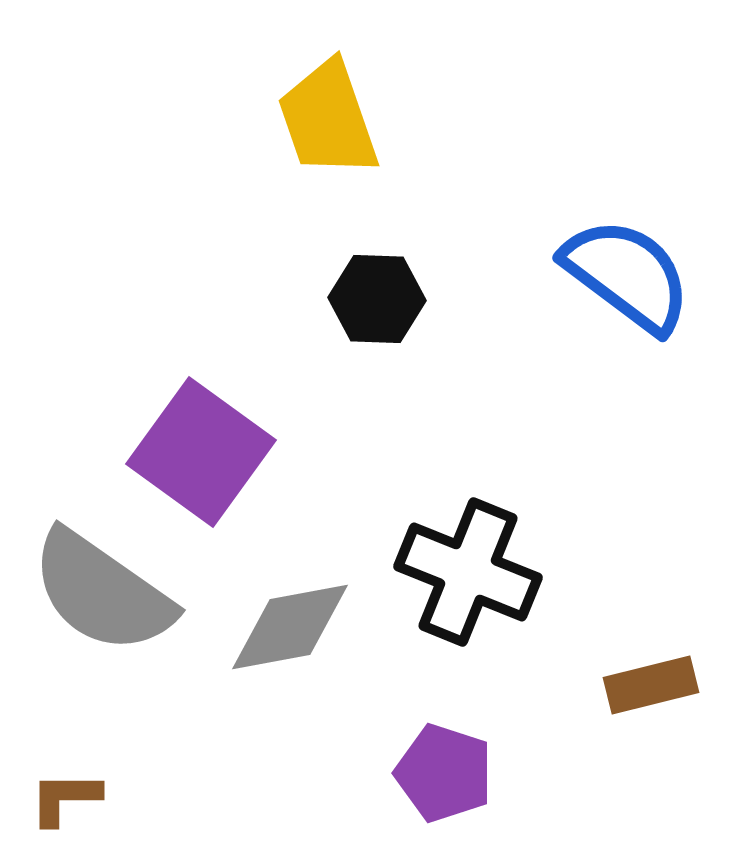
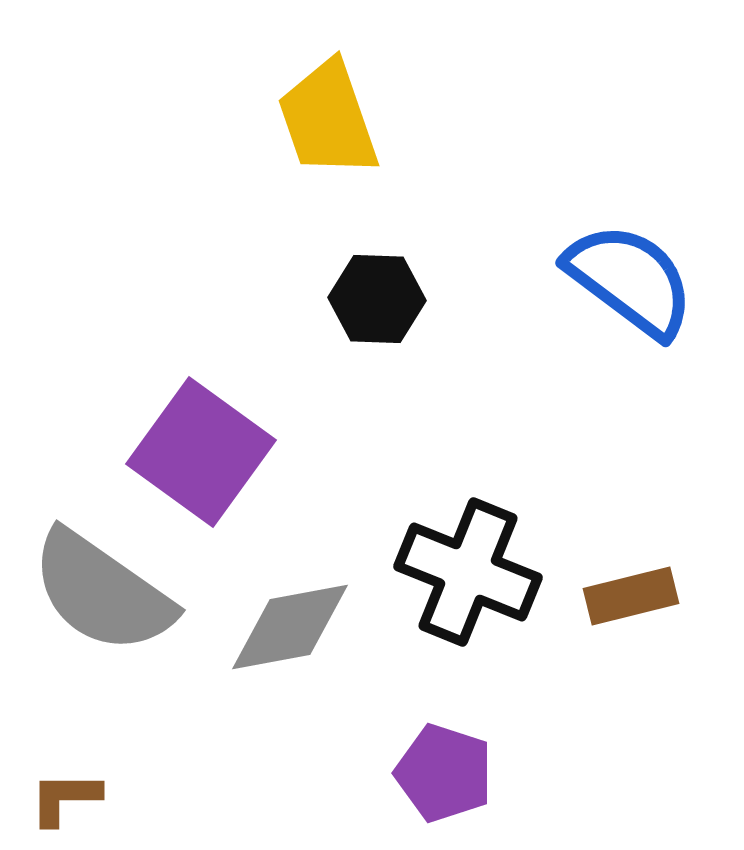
blue semicircle: moved 3 px right, 5 px down
brown rectangle: moved 20 px left, 89 px up
